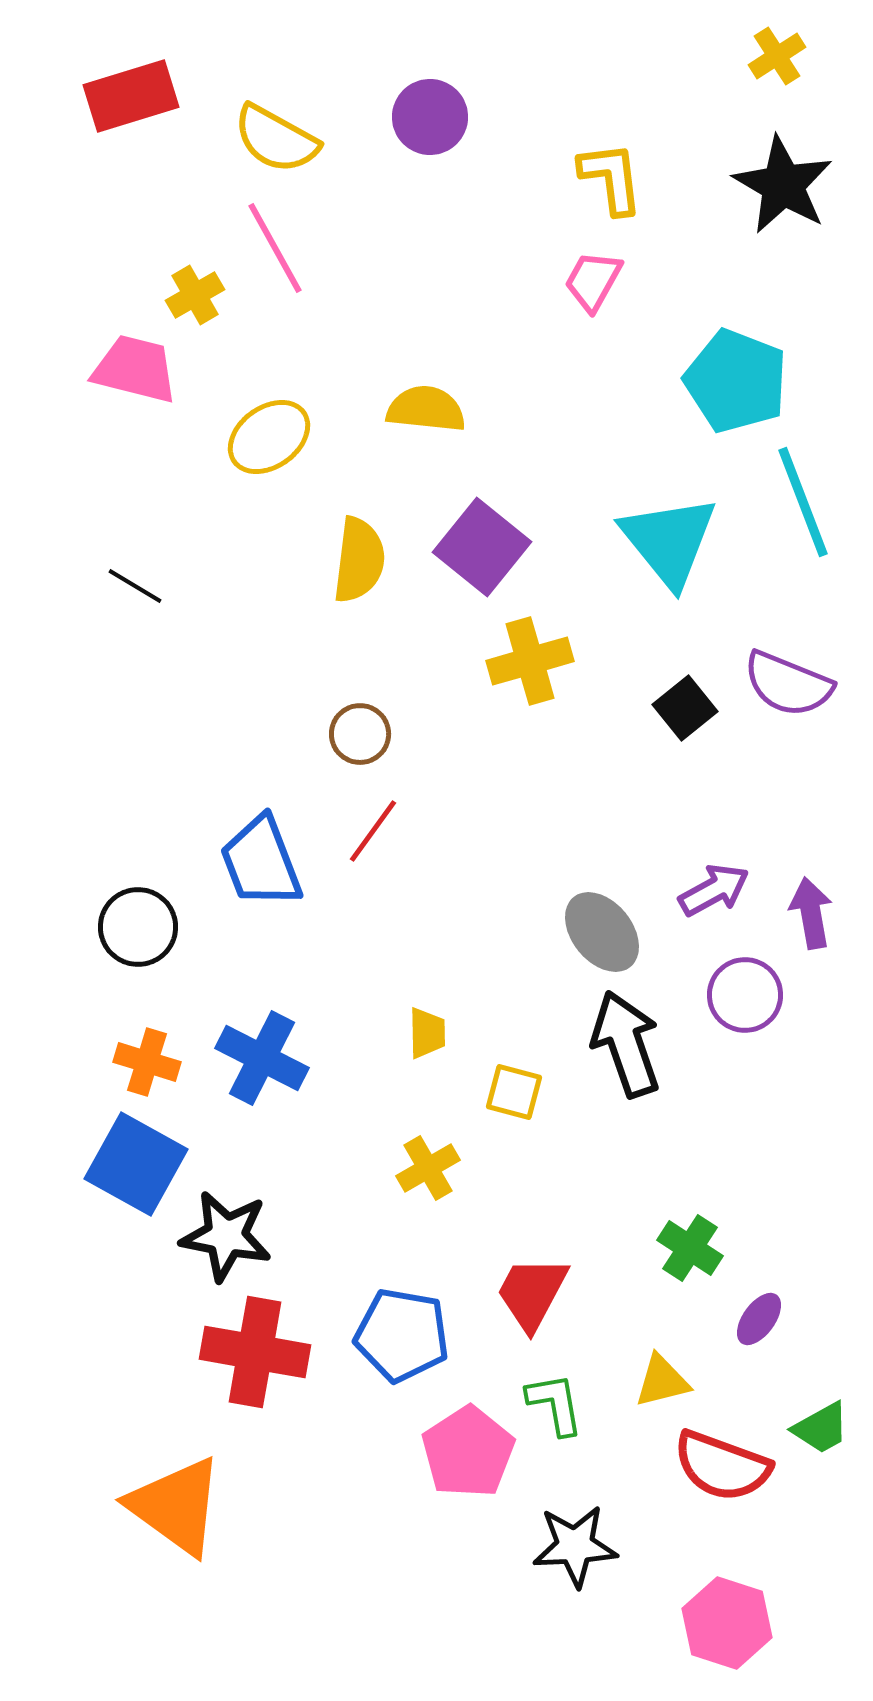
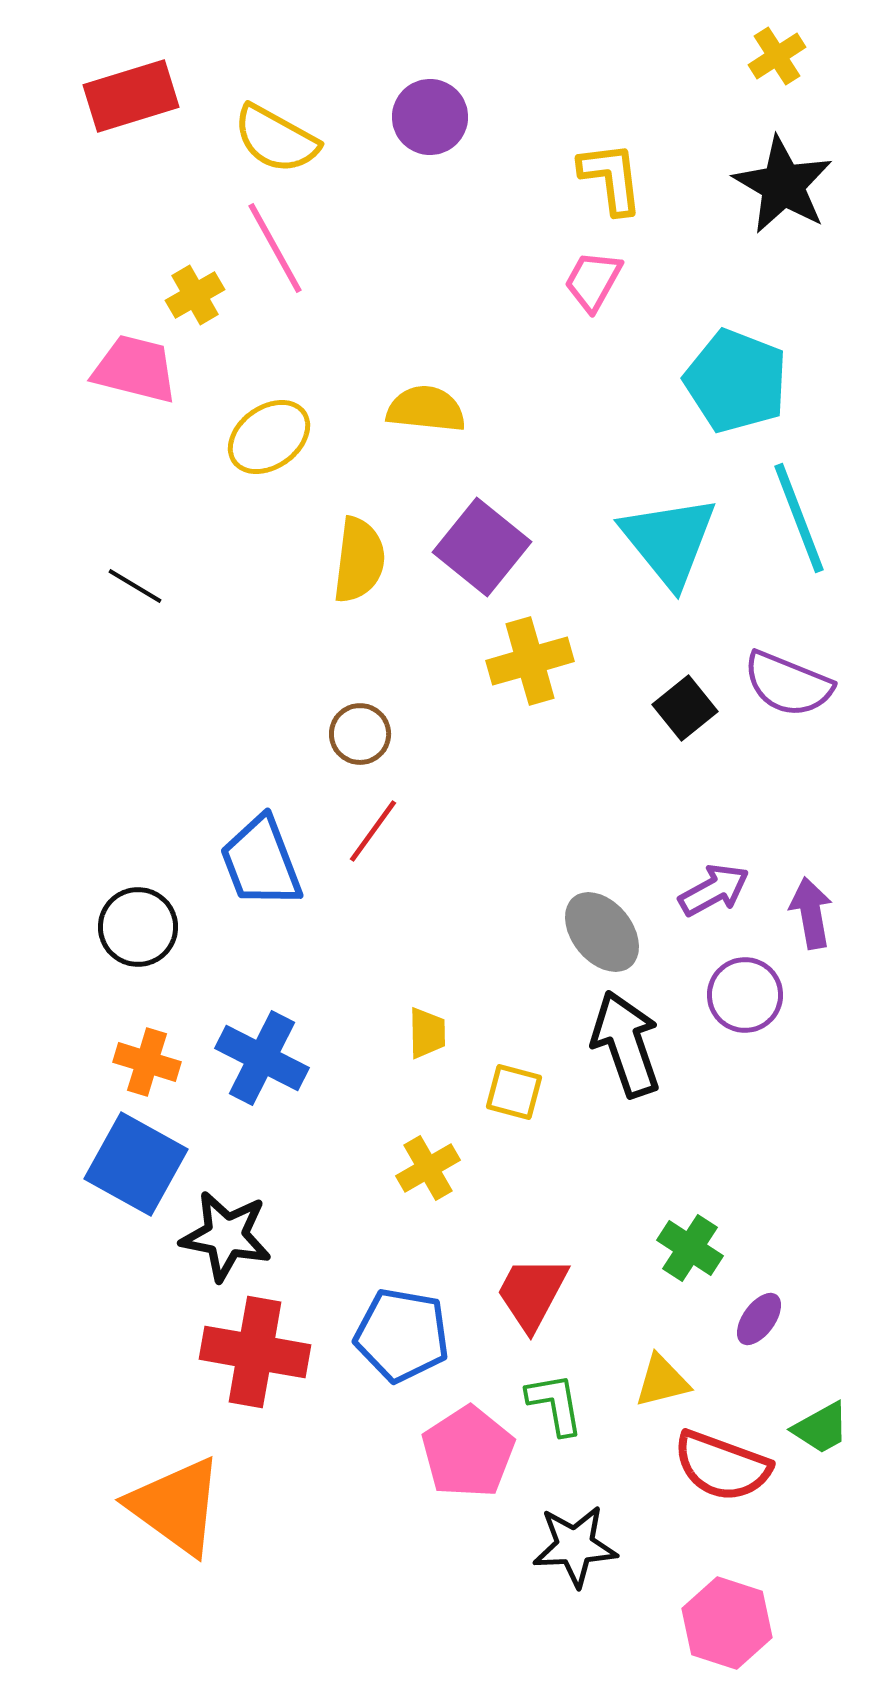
cyan line at (803, 502): moved 4 px left, 16 px down
